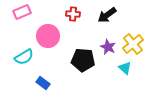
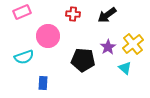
purple star: rotated 14 degrees clockwise
cyan semicircle: rotated 12 degrees clockwise
blue rectangle: rotated 56 degrees clockwise
